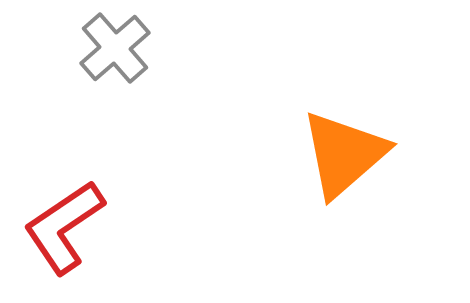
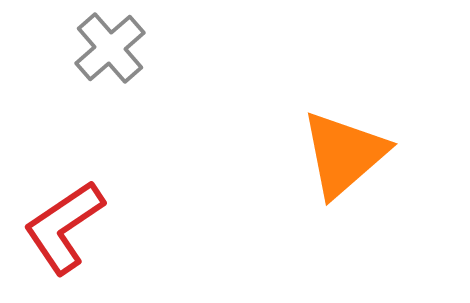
gray cross: moved 5 px left
